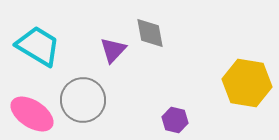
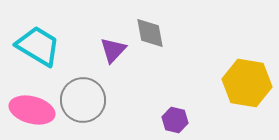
pink ellipse: moved 4 px up; rotated 18 degrees counterclockwise
